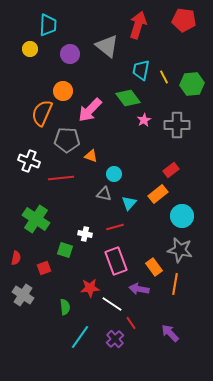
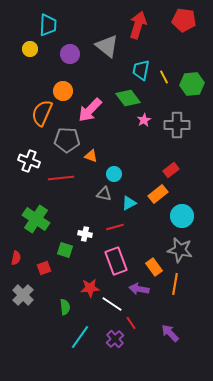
cyan triangle at (129, 203): rotated 21 degrees clockwise
gray cross at (23, 295): rotated 10 degrees clockwise
